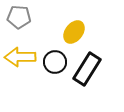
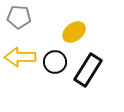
yellow ellipse: rotated 15 degrees clockwise
black rectangle: moved 1 px right, 1 px down
